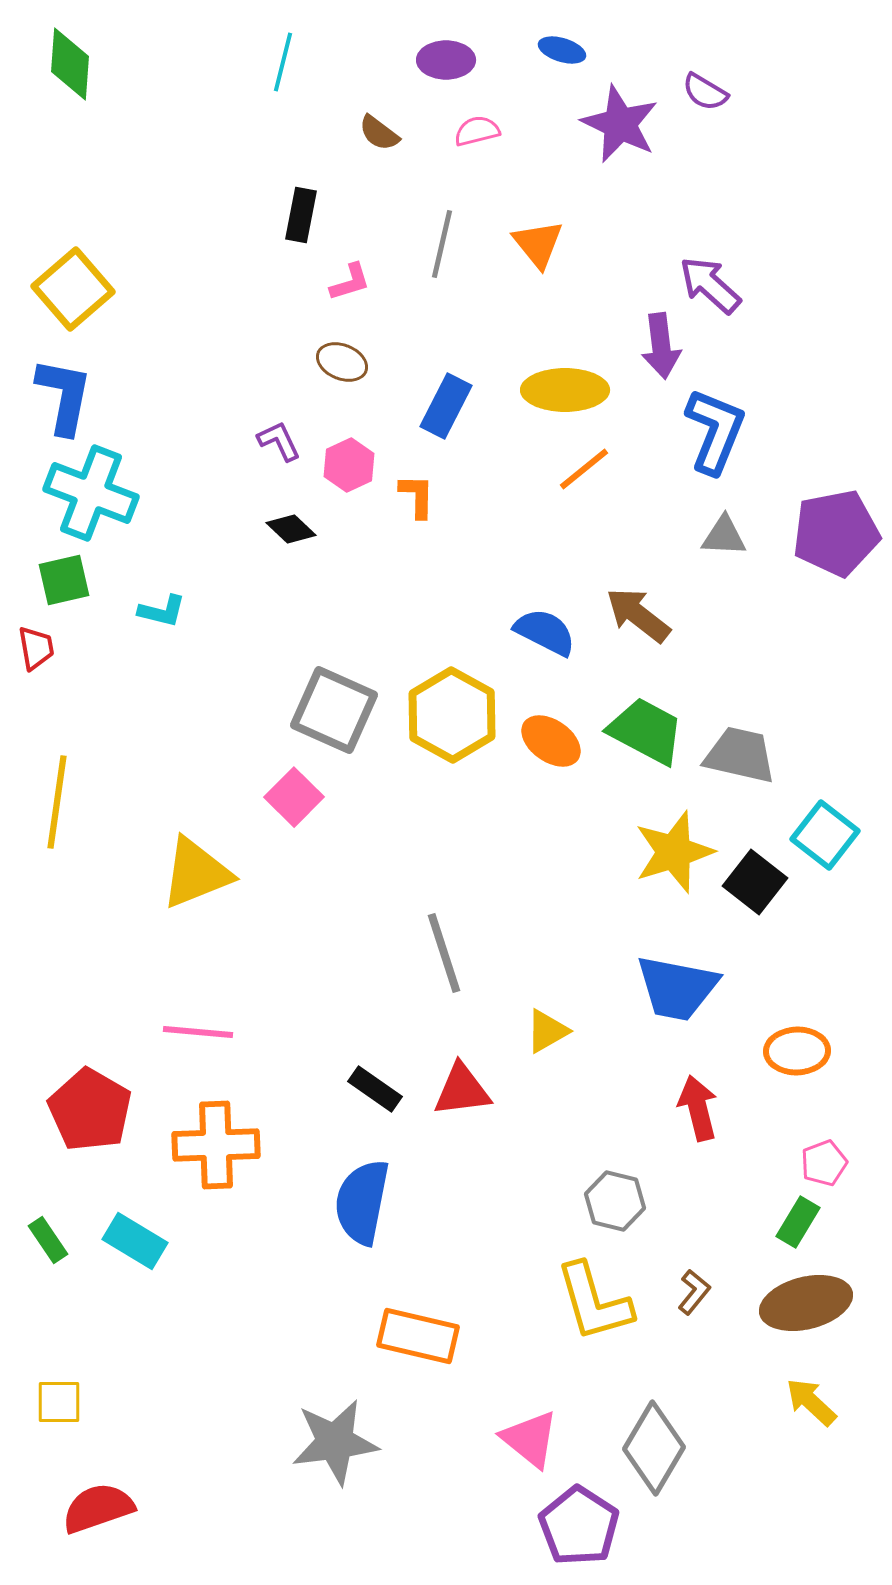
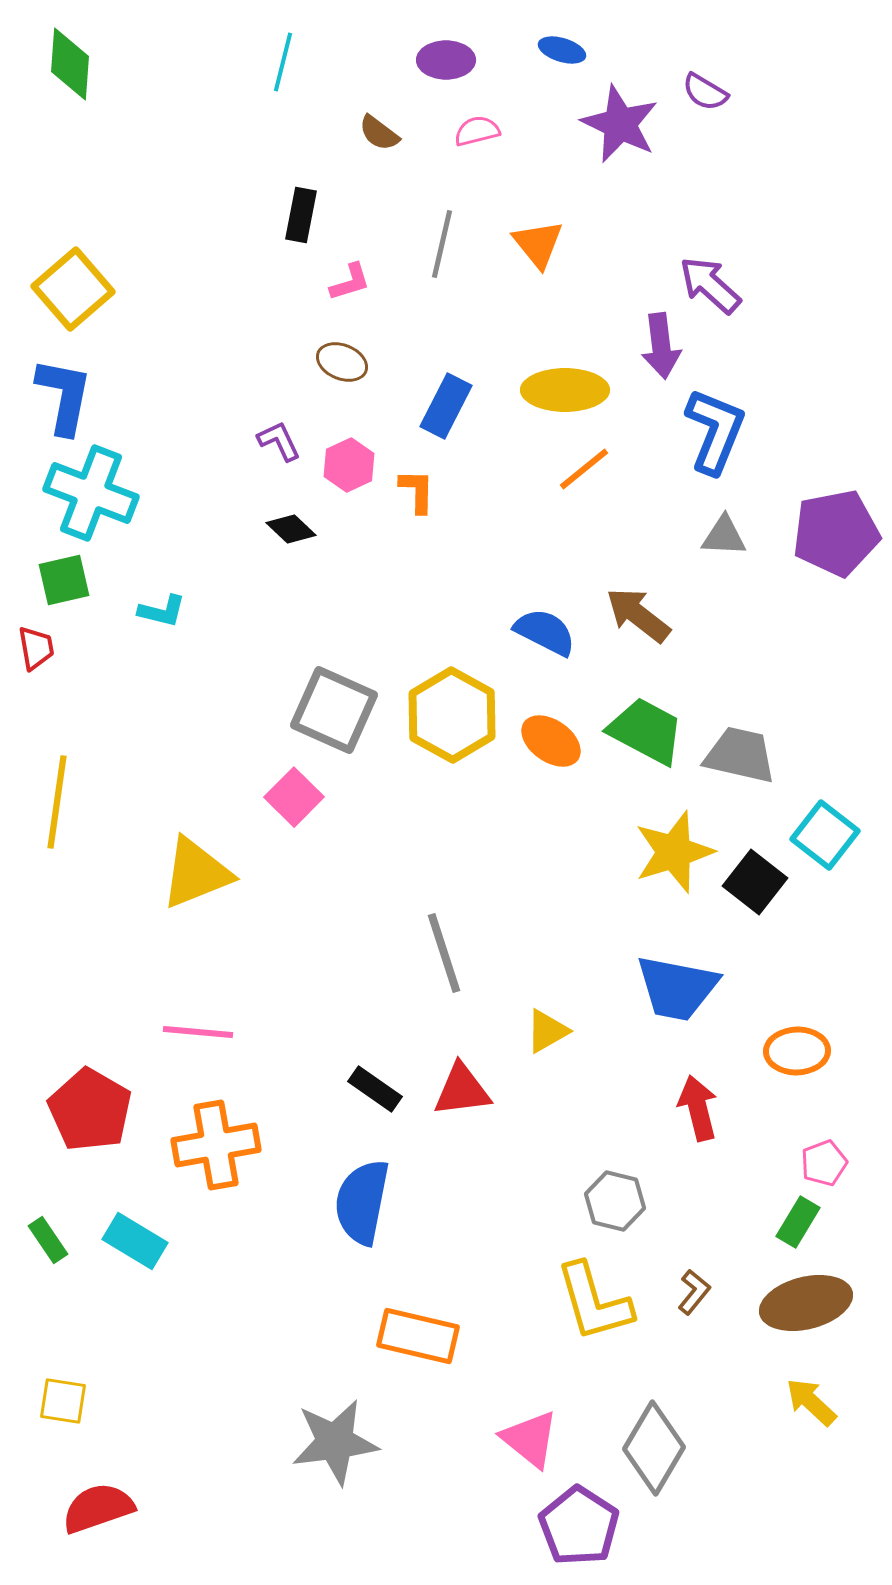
orange L-shape at (417, 496): moved 5 px up
orange cross at (216, 1145): rotated 8 degrees counterclockwise
yellow square at (59, 1402): moved 4 px right, 1 px up; rotated 9 degrees clockwise
